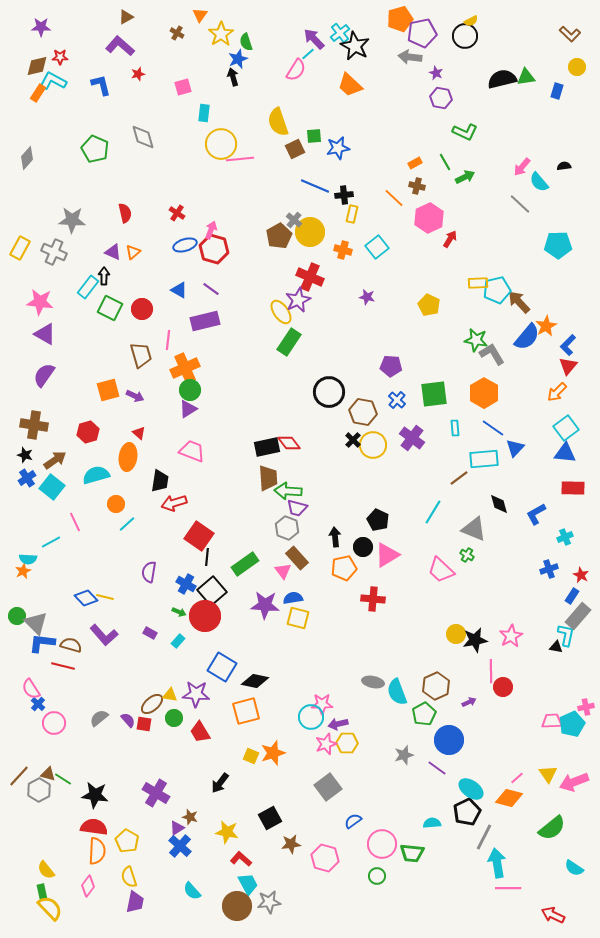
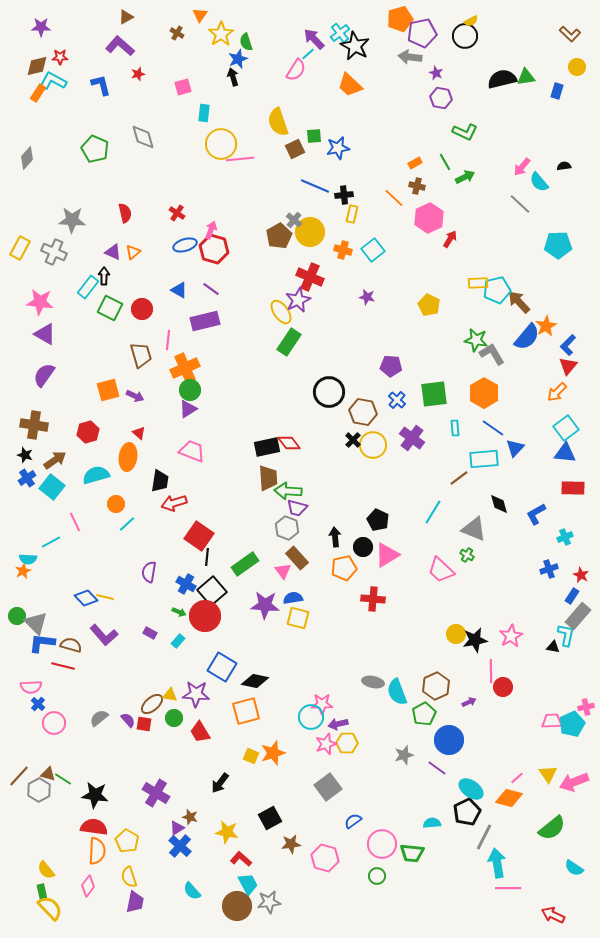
cyan square at (377, 247): moved 4 px left, 3 px down
black triangle at (556, 647): moved 3 px left
pink semicircle at (31, 689): moved 2 px up; rotated 60 degrees counterclockwise
